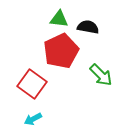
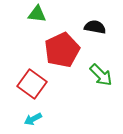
green triangle: moved 22 px left, 5 px up
black semicircle: moved 7 px right
red pentagon: moved 1 px right, 1 px up
